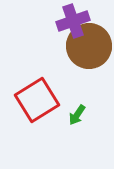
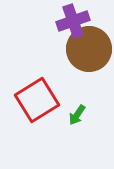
brown circle: moved 3 px down
